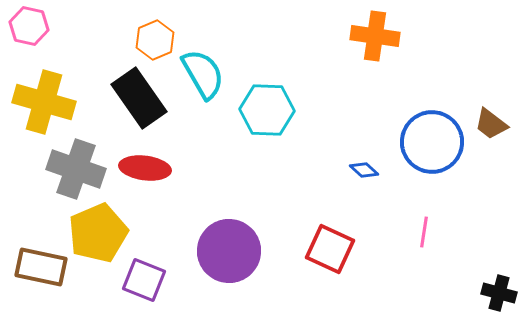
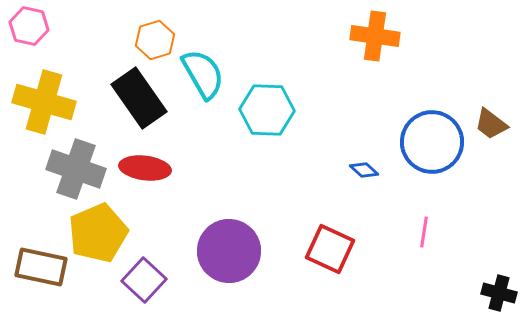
orange hexagon: rotated 6 degrees clockwise
purple square: rotated 21 degrees clockwise
